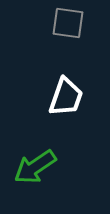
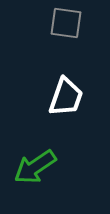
gray square: moved 2 px left
